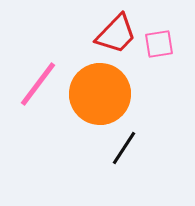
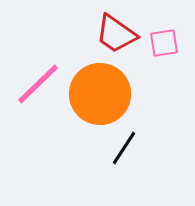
red trapezoid: rotated 81 degrees clockwise
pink square: moved 5 px right, 1 px up
pink line: rotated 9 degrees clockwise
